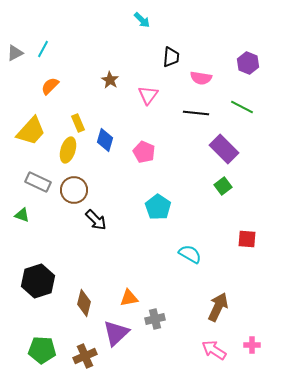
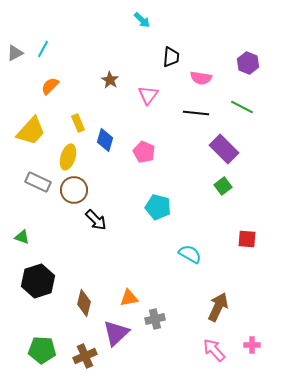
yellow ellipse: moved 7 px down
cyan pentagon: rotated 20 degrees counterclockwise
green triangle: moved 22 px down
pink arrow: rotated 15 degrees clockwise
